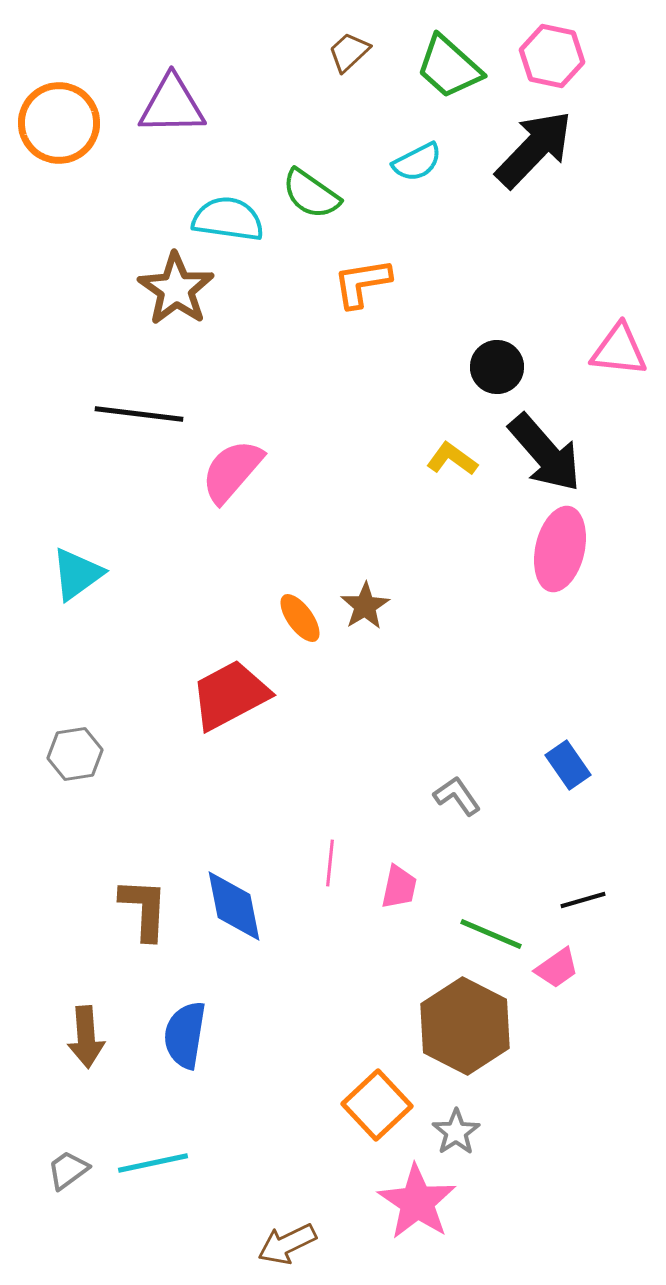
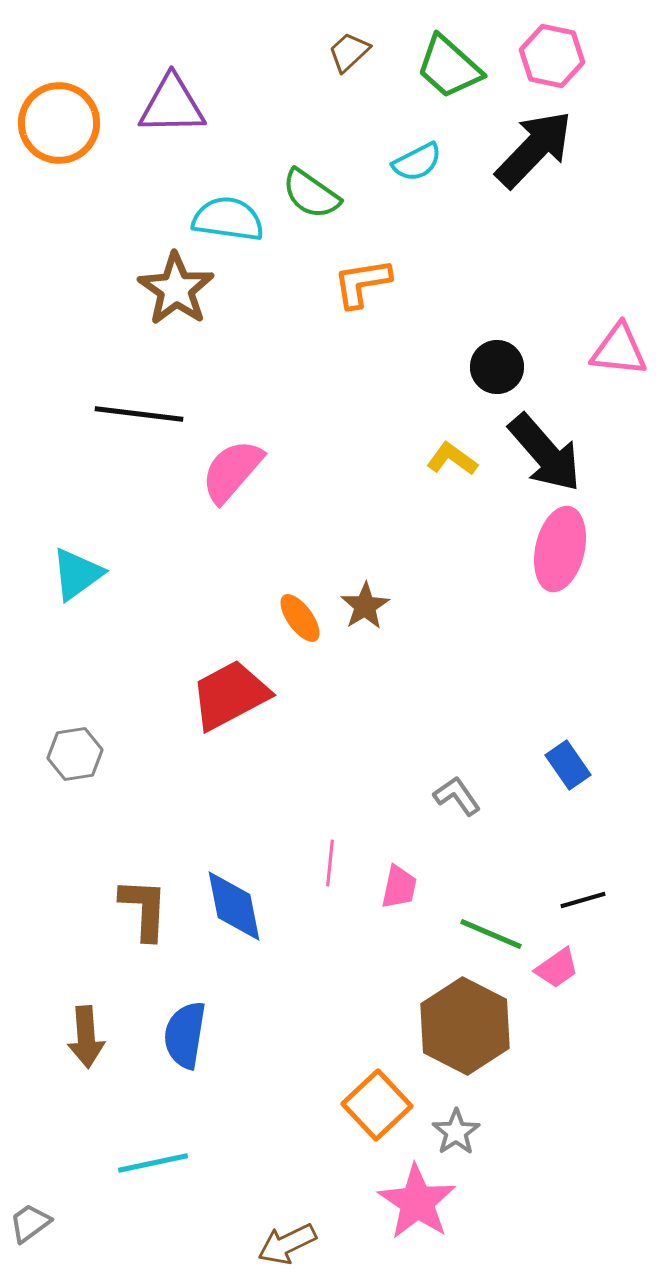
gray trapezoid at (68, 1170): moved 38 px left, 53 px down
